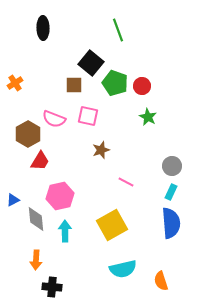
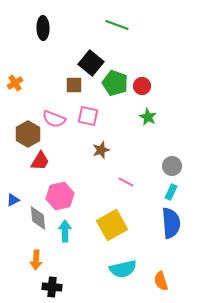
green line: moved 1 px left, 5 px up; rotated 50 degrees counterclockwise
gray diamond: moved 2 px right, 1 px up
